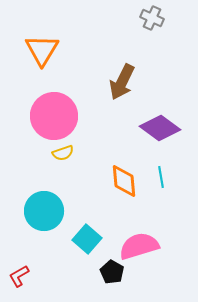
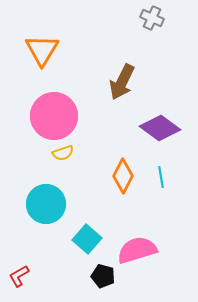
orange diamond: moved 1 px left, 5 px up; rotated 32 degrees clockwise
cyan circle: moved 2 px right, 7 px up
pink semicircle: moved 2 px left, 4 px down
black pentagon: moved 9 px left, 4 px down; rotated 15 degrees counterclockwise
